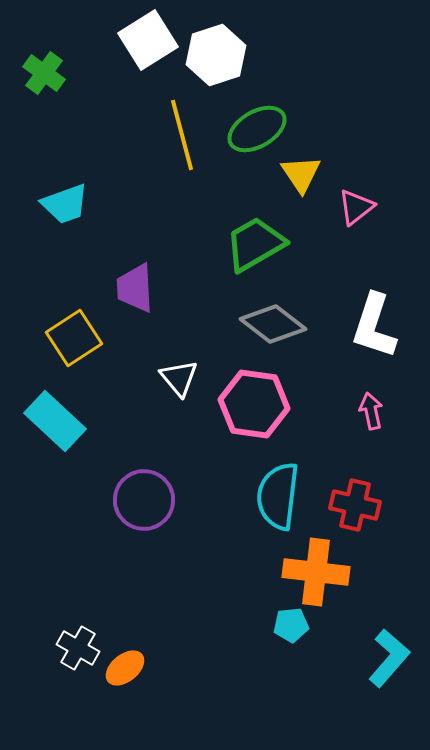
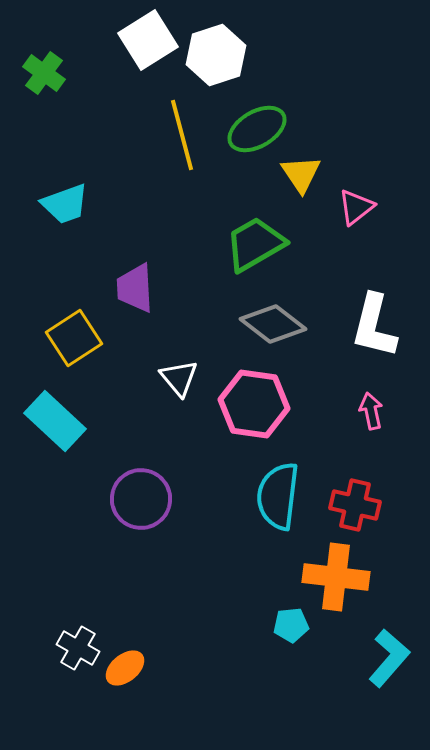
white L-shape: rotated 4 degrees counterclockwise
purple circle: moved 3 px left, 1 px up
orange cross: moved 20 px right, 5 px down
